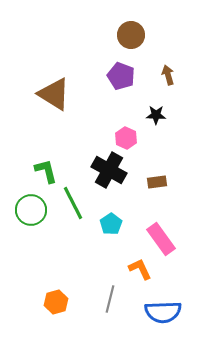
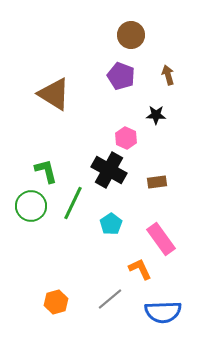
green line: rotated 52 degrees clockwise
green circle: moved 4 px up
gray line: rotated 36 degrees clockwise
